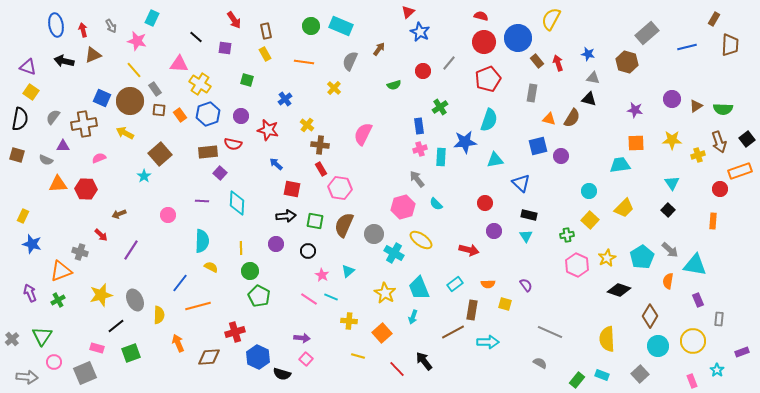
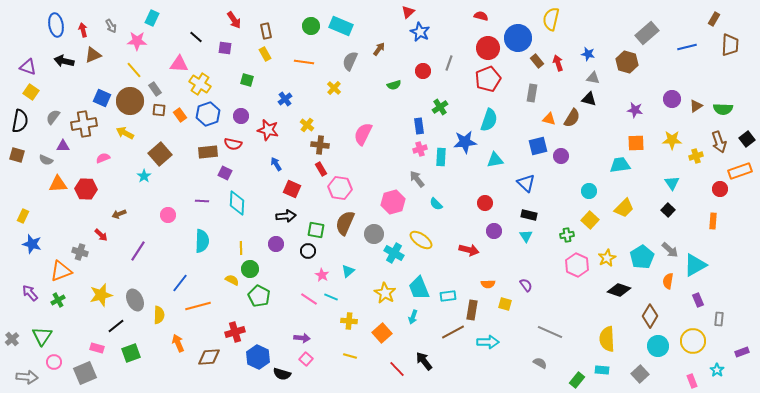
yellow semicircle at (551, 19): rotated 15 degrees counterclockwise
pink star at (137, 41): rotated 12 degrees counterclockwise
red circle at (484, 42): moved 4 px right, 6 px down
gray line at (449, 63): rotated 21 degrees counterclockwise
black semicircle at (20, 119): moved 2 px down
yellow cross at (698, 155): moved 2 px left, 1 px down
pink semicircle at (99, 158): moved 4 px right
blue arrow at (276, 164): rotated 16 degrees clockwise
purple square at (220, 173): moved 5 px right; rotated 16 degrees counterclockwise
blue triangle at (521, 183): moved 5 px right
red square at (292, 189): rotated 12 degrees clockwise
pink hexagon at (403, 207): moved 10 px left, 5 px up
green square at (315, 221): moved 1 px right, 9 px down
brown semicircle at (344, 225): moved 1 px right, 2 px up
purple line at (131, 250): moved 7 px right, 1 px down
cyan triangle at (695, 265): rotated 40 degrees counterclockwise
yellow semicircle at (211, 267): moved 21 px right, 13 px down
green circle at (250, 271): moved 2 px up
cyan rectangle at (455, 284): moved 7 px left, 12 px down; rotated 28 degrees clockwise
purple arrow at (30, 293): rotated 18 degrees counterclockwise
yellow line at (358, 356): moved 8 px left
cyan rectangle at (602, 375): moved 5 px up; rotated 16 degrees counterclockwise
